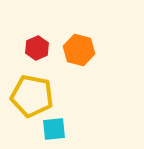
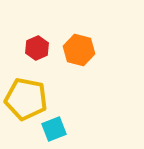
yellow pentagon: moved 6 px left, 3 px down
cyan square: rotated 15 degrees counterclockwise
